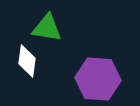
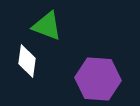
green triangle: moved 2 px up; rotated 12 degrees clockwise
